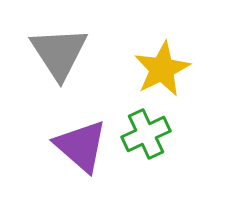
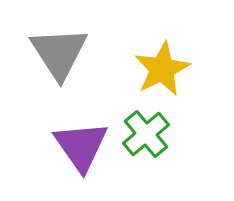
green cross: rotated 15 degrees counterclockwise
purple triangle: rotated 14 degrees clockwise
